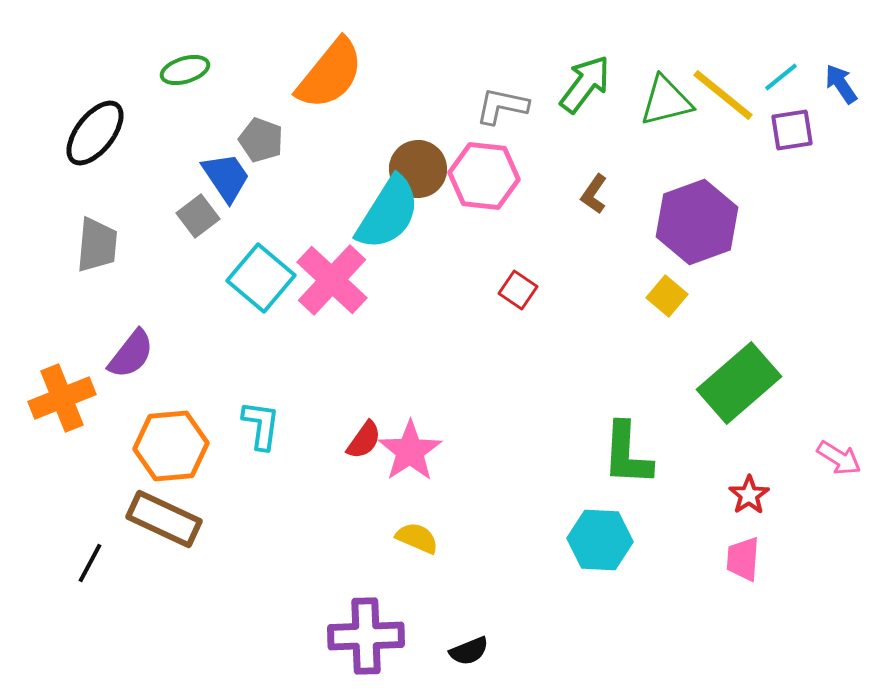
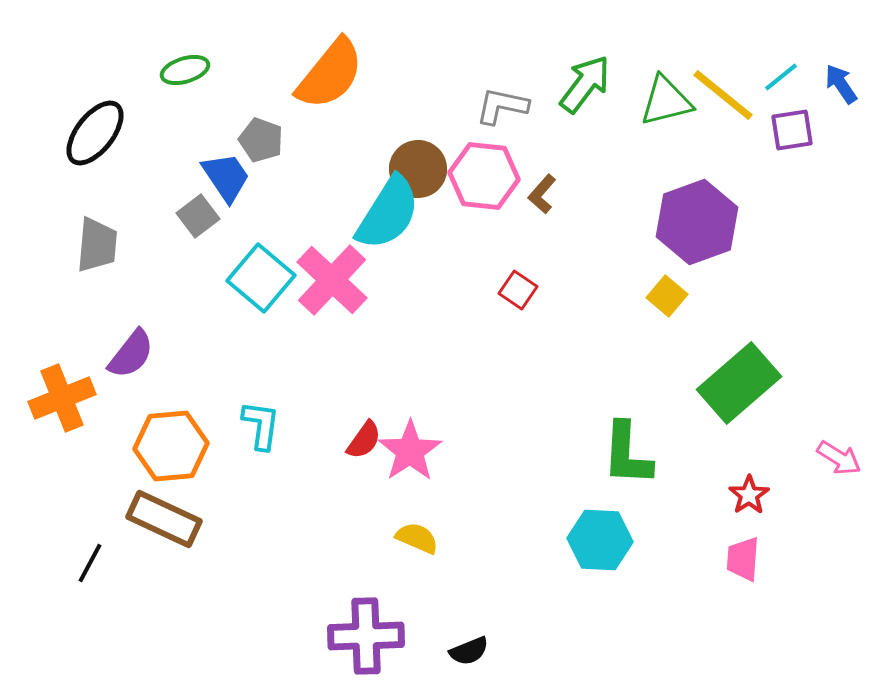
brown L-shape: moved 52 px left; rotated 6 degrees clockwise
